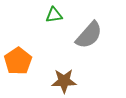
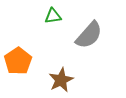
green triangle: moved 1 px left, 1 px down
brown star: moved 3 px left, 1 px up; rotated 25 degrees counterclockwise
